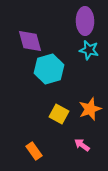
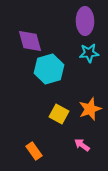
cyan star: moved 3 px down; rotated 18 degrees counterclockwise
